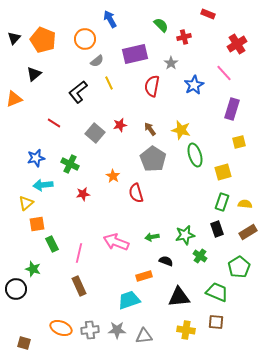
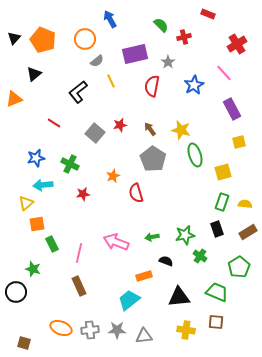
gray star at (171, 63): moved 3 px left, 1 px up
yellow line at (109, 83): moved 2 px right, 2 px up
purple rectangle at (232, 109): rotated 45 degrees counterclockwise
orange star at (113, 176): rotated 16 degrees clockwise
black circle at (16, 289): moved 3 px down
cyan trapezoid at (129, 300): rotated 20 degrees counterclockwise
